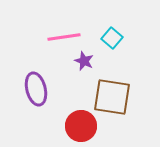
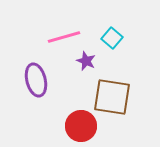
pink line: rotated 8 degrees counterclockwise
purple star: moved 2 px right
purple ellipse: moved 9 px up
